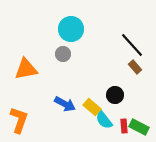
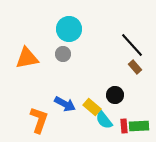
cyan circle: moved 2 px left
orange triangle: moved 1 px right, 11 px up
orange L-shape: moved 20 px right
green rectangle: moved 1 px up; rotated 30 degrees counterclockwise
